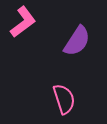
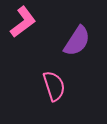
pink semicircle: moved 10 px left, 13 px up
